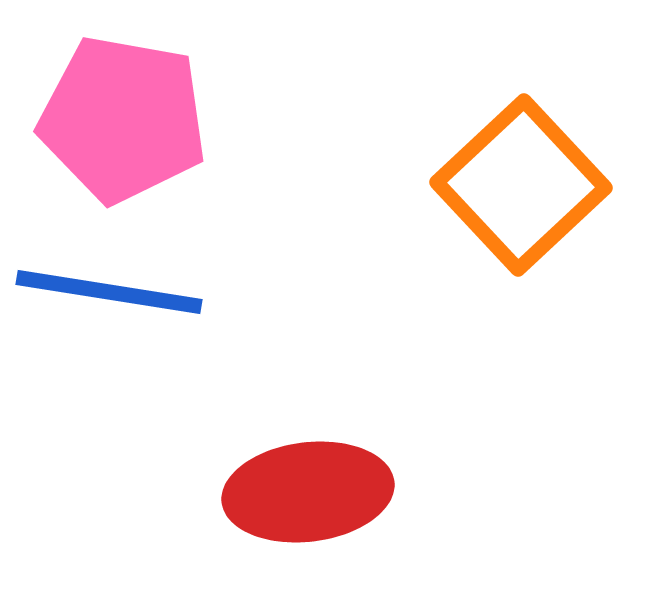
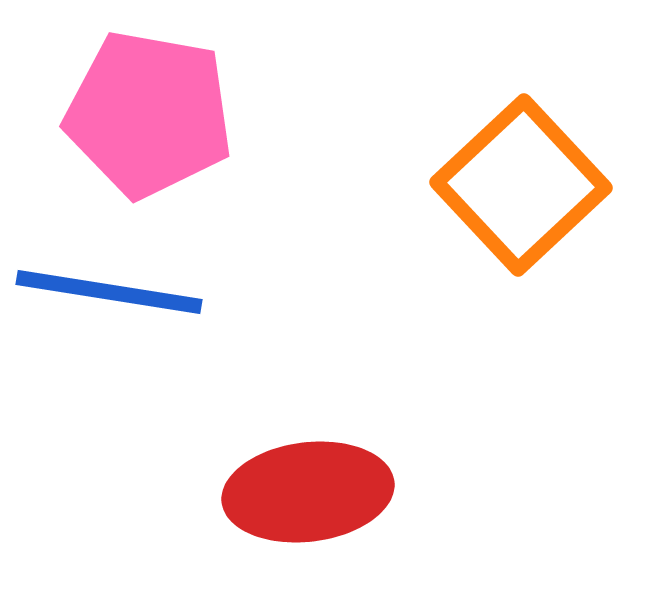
pink pentagon: moved 26 px right, 5 px up
